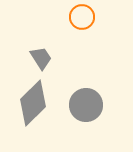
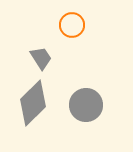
orange circle: moved 10 px left, 8 px down
